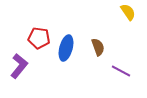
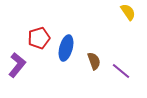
red pentagon: rotated 25 degrees counterclockwise
brown semicircle: moved 4 px left, 14 px down
purple L-shape: moved 2 px left, 1 px up
purple line: rotated 12 degrees clockwise
